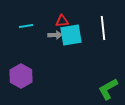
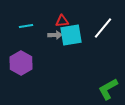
white line: rotated 45 degrees clockwise
purple hexagon: moved 13 px up
